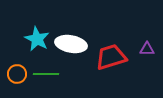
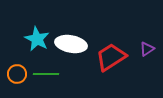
purple triangle: rotated 35 degrees counterclockwise
red trapezoid: rotated 16 degrees counterclockwise
